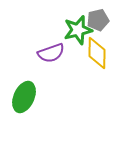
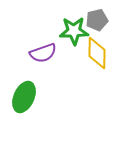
gray pentagon: moved 1 px left
green star: moved 4 px left, 1 px down; rotated 12 degrees clockwise
purple semicircle: moved 8 px left
